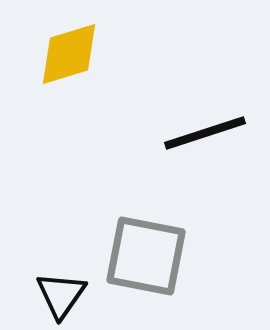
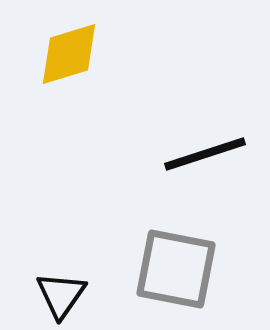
black line: moved 21 px down
gray square: moved 30 px right, 13 px down
